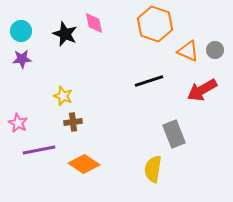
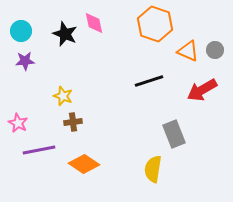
purple star: moved 3 px right, 2 px down
